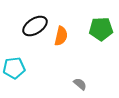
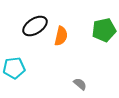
green pentagon: moved 3 px right, 1 px down; rotated 10 degrees counterclockwise
